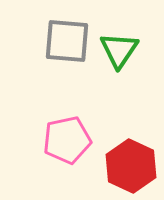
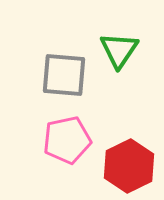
gray square: moved 3 px left, 34 px down
red hexagon: moved 2 px left; rotated 9 degrees clockwise
